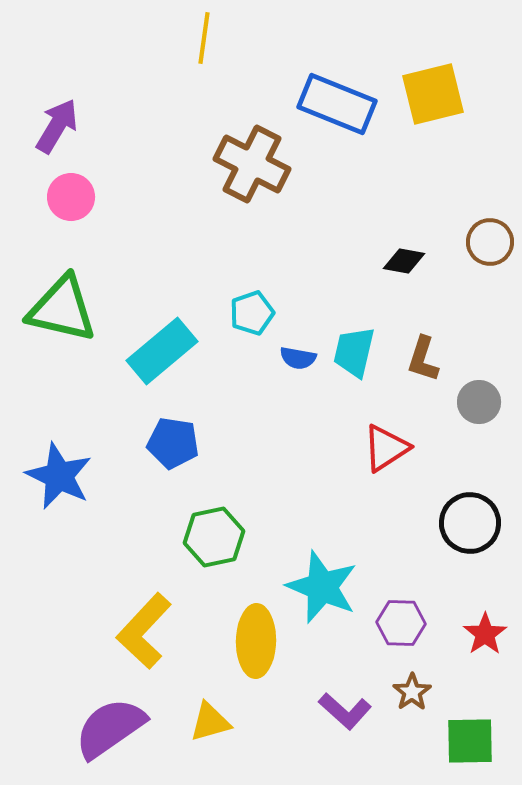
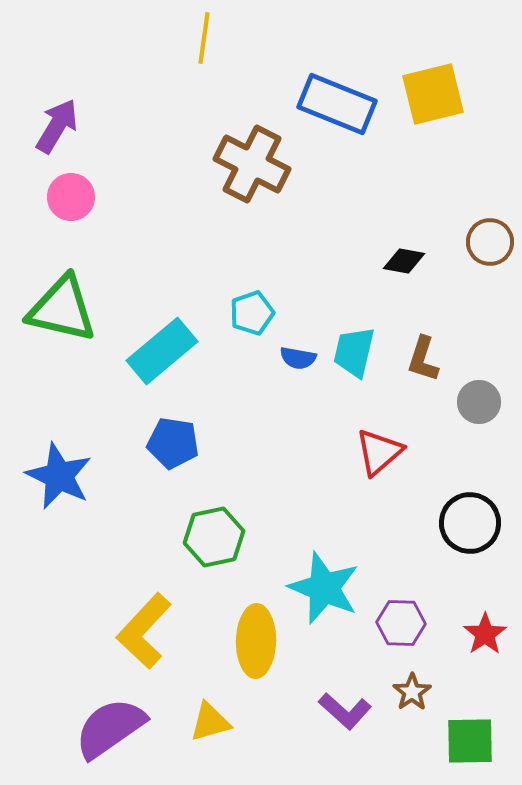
red triangle: moved 7 px left, 4 px down; rotated 8 degrees counterclockwise
cyan star: moved 2 px right, 1 px down
